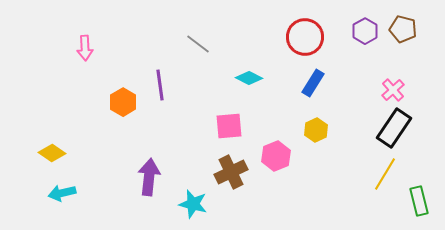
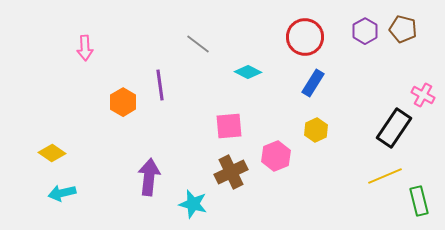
cyan diamond: moved 1 px left, 6 px up
pink cross: moved 30 px right, 5 px down; rotated 20 degrees counterclockwise
yellow line: moved 2 px down; rotated 36 degrees clockwise
